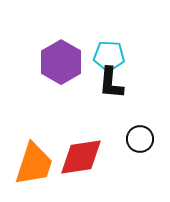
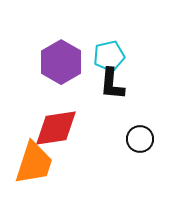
cyan pentagon: rotated 16 degrees counterclockwise
black L-shape: moved 1 px right, 1 px down
red diamond: moved 25 px left, 29 px up
orange trapezoid: moved 1 px up
